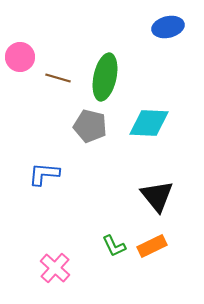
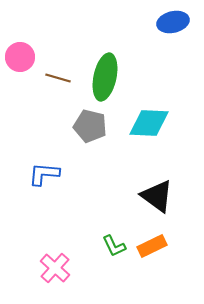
blue ellipse: moved 5 px right, 5 px up
black triangle: rotated 15 degrees counterclockwise
